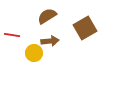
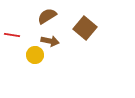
brown square: rotated 20 degrees counterclockwise
brown arrow: rotated 18 degrees clockwise
yellow circle: moved 1 px right, 2 px down
